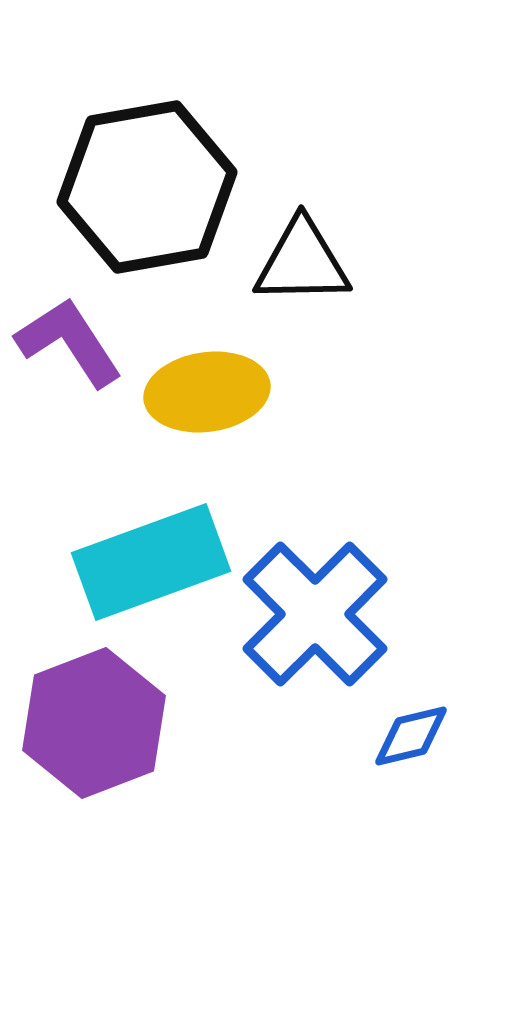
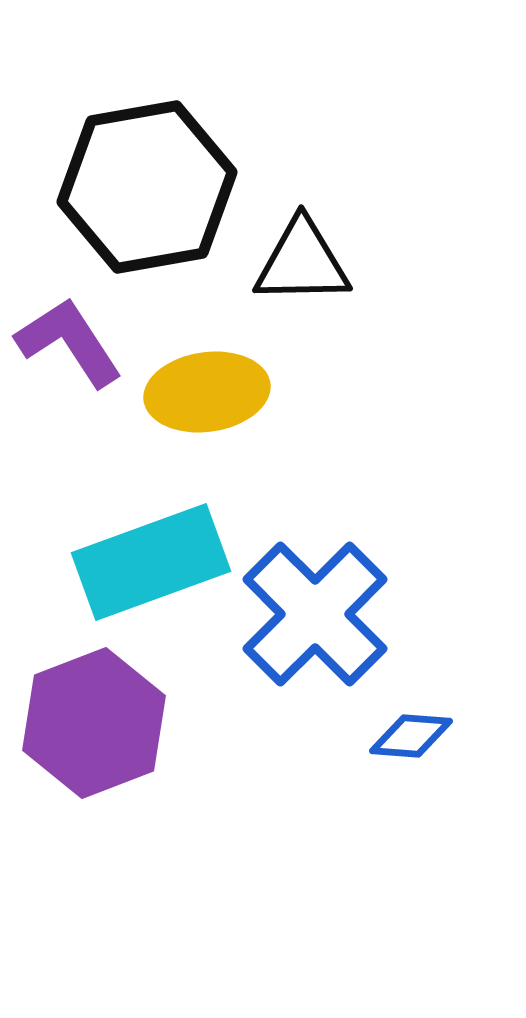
blue diamond: rotated 18 degrees clockwise
